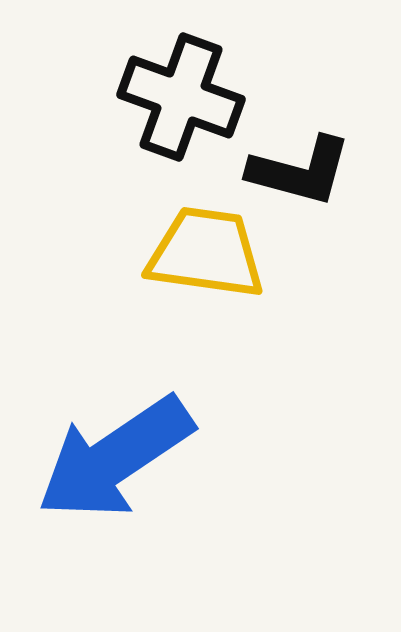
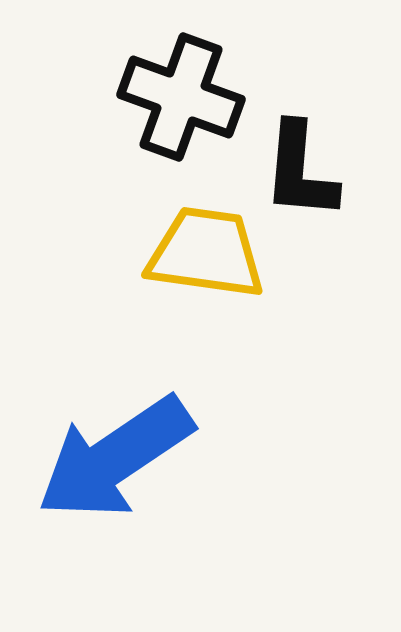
black L-shape: rotated 80 degrees clockwise
